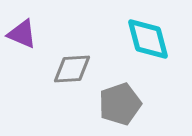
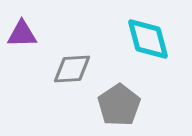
purple triangle: rotated 24 degrees counterclockwise
gray pentagon: moved 1 px left, 1 px down; rotated 15 degrees counterclockwise
